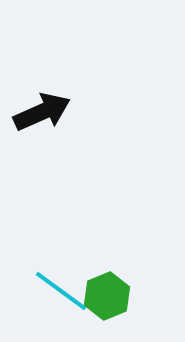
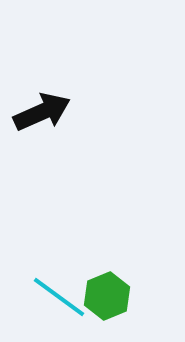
cyan line: moved 2 px left, 6 px down
